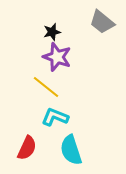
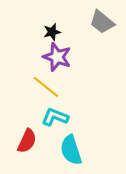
red semicircle: moved 7 px up
